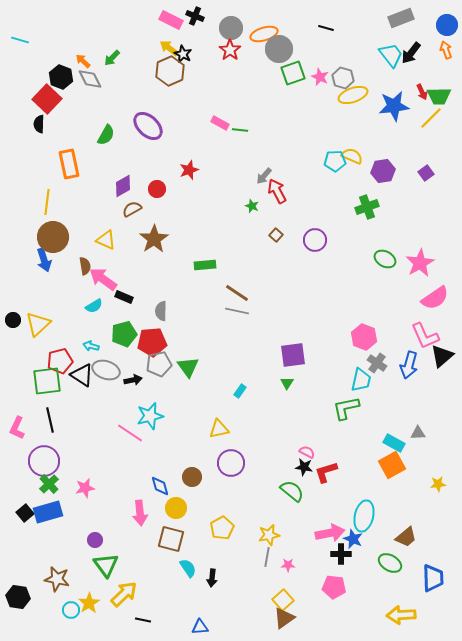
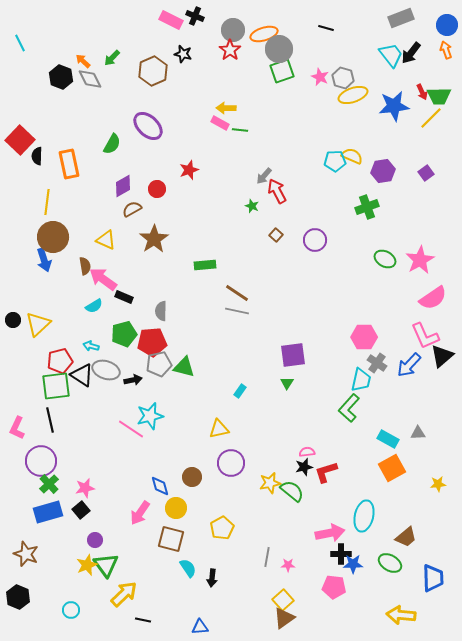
gray circle at (231, 28): moved 2 px right, 2 px down
cyan line at (20, 40): moved 3 px down; rotated 48 degrees clockwise
yellow arrow at (169, 48): moved 57 px right, 60 px down; rotated 36 degrees counterclockwise
black star at (183, 54): rotated 12 degrees counterclockwise
brown hexagon at (170, 71): moved 17 px left
green square at (293, 73): moved 11 px left, 2 px up
red square at (47, 99): moved 27 px left, 41 px down
black semicircle at (39, 124): moved 2 px left, 32 px down
green semicircle at (106, 135): moved 6 px right, 9 px down
pink star at (420, 263): moved 3 px up
pink semicircle at (435, 298): moved 2 px left
pink hexagon at (364, 337): rotated 20 degrees counterclockwise
blue arrow at (409, 365): rotated 28 degrees clockwise
green triangle at (188, 367): moved 4 px left; rotated 40 degrees counterclockwise
green square at (47, 381): moved 9 px right, 5 px down
green L-shape at (346, 408): moved 3 px right; rotated 36 degrees counterclockwise
pink line at (130, 433): moved 1 px right, 4 px up
cyan rectangle at (394, 443): moved 6 px left, 4 px up
pink semicircle at (307, 452): rotated 35 degrees counterclockwise
purple circle at (44, 461): moved 3 px left
orange square at (392, 465): moved 3 px down
black star at (304, 467): rotated 24 degrees counterclockwise
black square at (25, 513): moved 56 px right, 3 px up
pink arrow at (140, 513): rotated 40 degrees clockwise
yellow star at (269, 535): moved 1 px right, 52 px up
blue star at (353, 539): moved 25 px down; rotated 24 degrees counterclockwise
brown star at (57, 579): moved 31 px left, 25 px up; rotated 10 degrees clockwise
black hexagon at (18, 597): rotated 15 degrees clockwise
yellow star at (89, 603): moved 2 px left, 38 px up; rotated 10 degrees clockwise
yellow arrow at (401, 615): rotated 8 degrees clockwise
